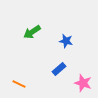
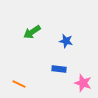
blue rectangle: rotated 48 degrees clockwise
